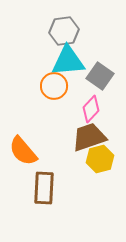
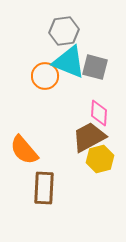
cyan triangle: moved 1 px right, 1 px down; rotated 27 degrees clockwise
gray square: moved 5 px left, 9 px up; rotated 20 degrees counterclockwise
orange circle: moved 9 px left, 10 px up
pink diamond: moved 8 px right, 4 px down; rotated 40 degrees counterclockwise
brown trapezoid: rotated 9 degrees counterclockwise
orange semicircle: moved 1 px right, 1 px up
